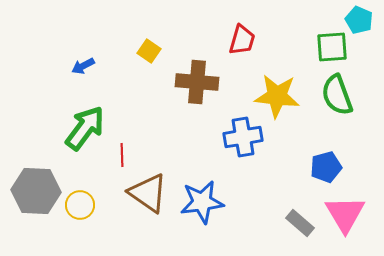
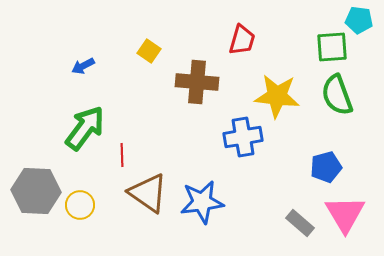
cyan pentagon: rotated 16 degrees counterclockwise
